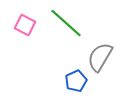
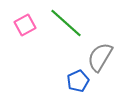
pink square: rotated 35 degrees clockwise
blue pentagon: moved 2 px right
